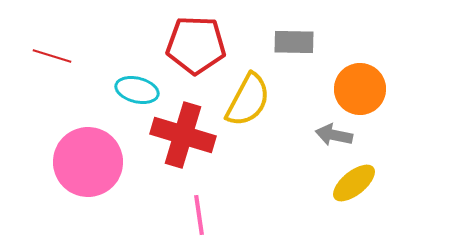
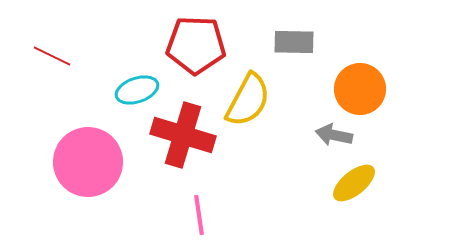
red line: rotated 9 degrees clockwise
cyan ellipse: rotated 33 degrees counterclockwise
